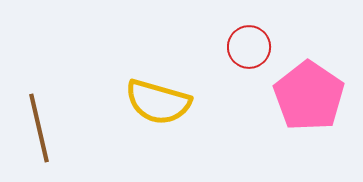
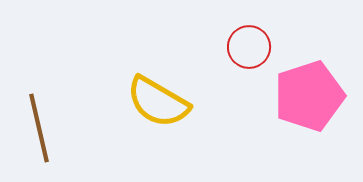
pink pentagon: rotated 20 degrees clockwise
yellow semicircle: rotated 14 degrees clockwise
